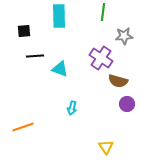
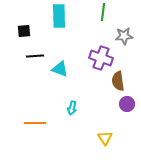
purple cross: rotated 15 degrees counterclockwise
brown semicircle: rotated 66 degrees clockwise
orange line: moved 12 px right, 4 px up; rotated 20 degrees clockwise
yellow triangle: moved 1 px left, 9 px up
